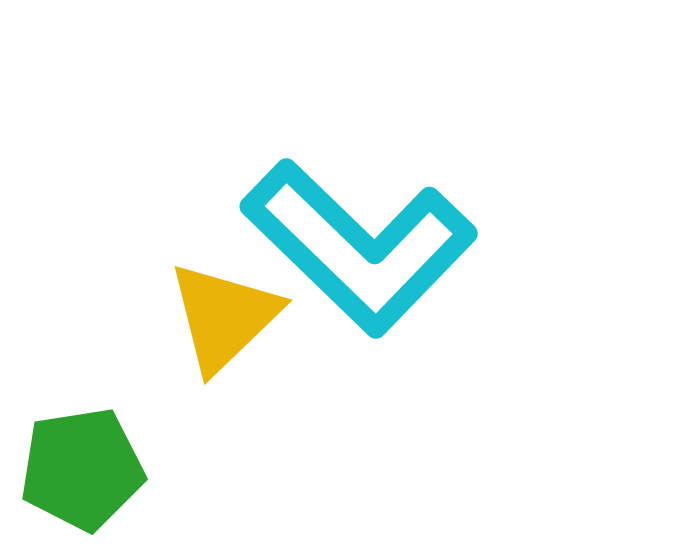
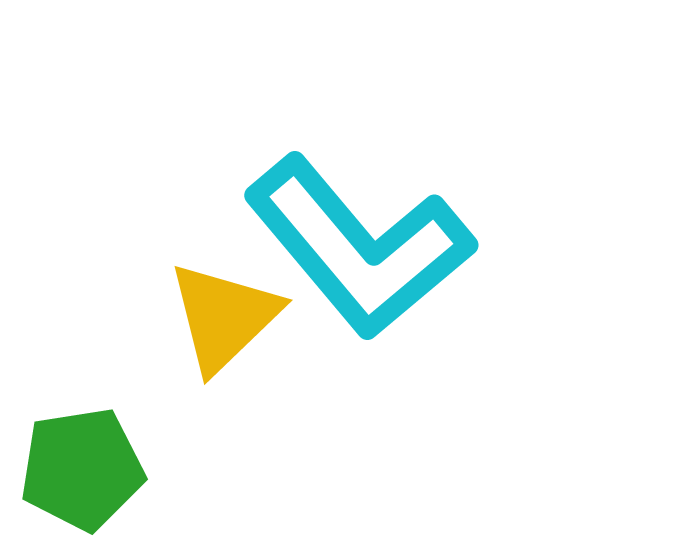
cyan L-shape: rotated 6 degrees clockwise
